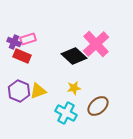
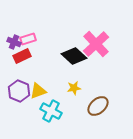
red rectangle: rotated 48 degrees counterclockwise
cyan cross: moved 15 px left, 2 px up
